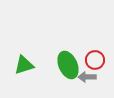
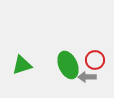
green triangle: moved 2 px left
